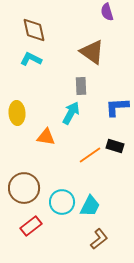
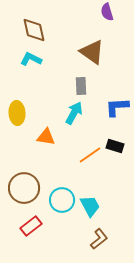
cyan arrow: moved 3 px right
cyan circle: moved 2 px up
cyan trapezoid: rotated 55 degrees counterclockwise
